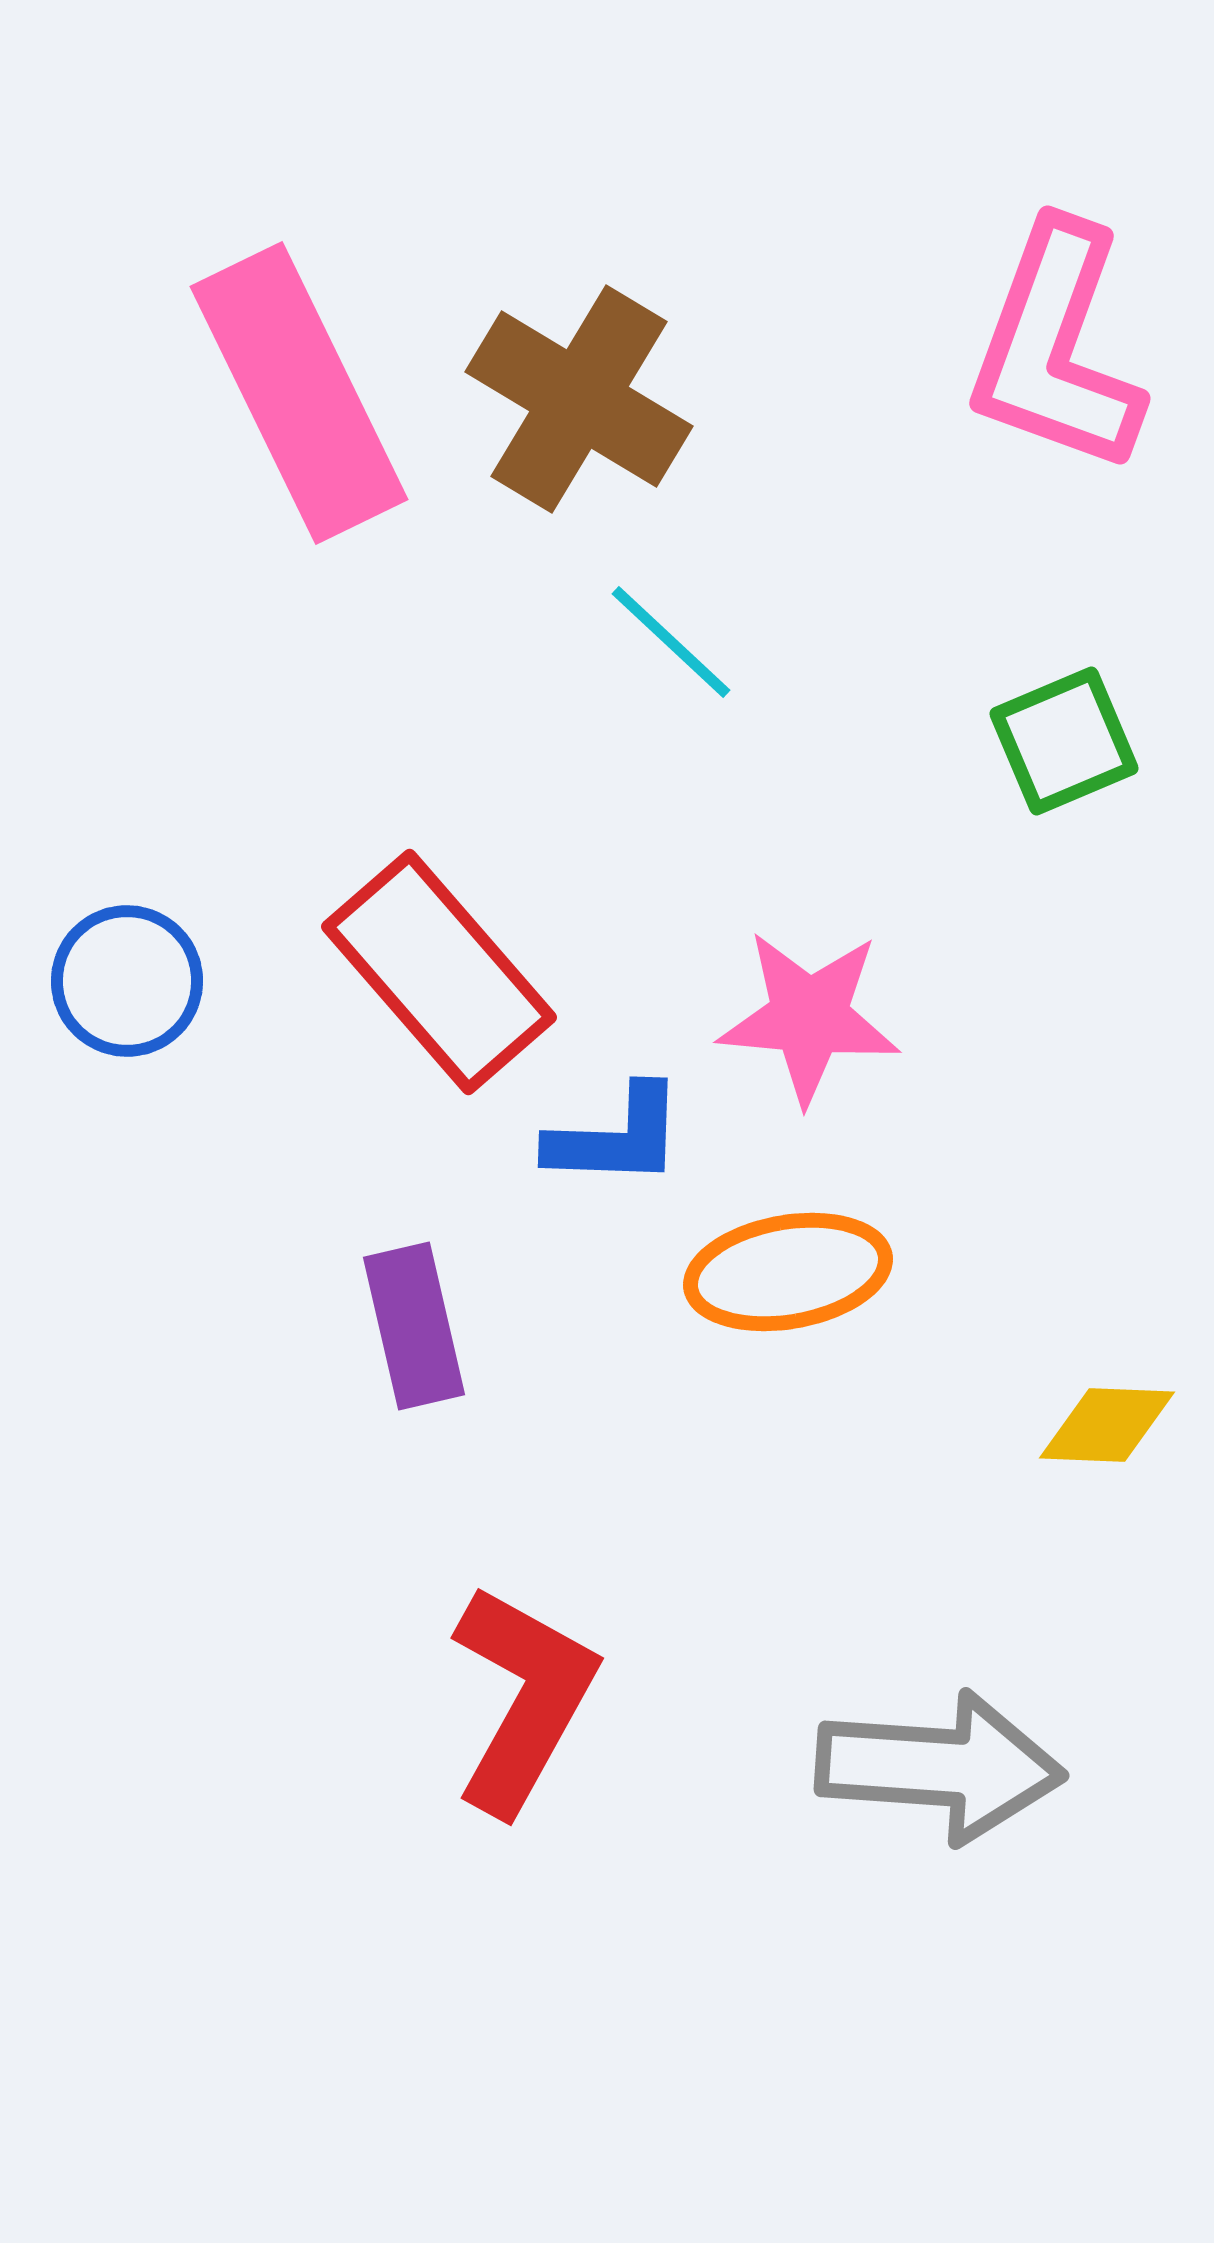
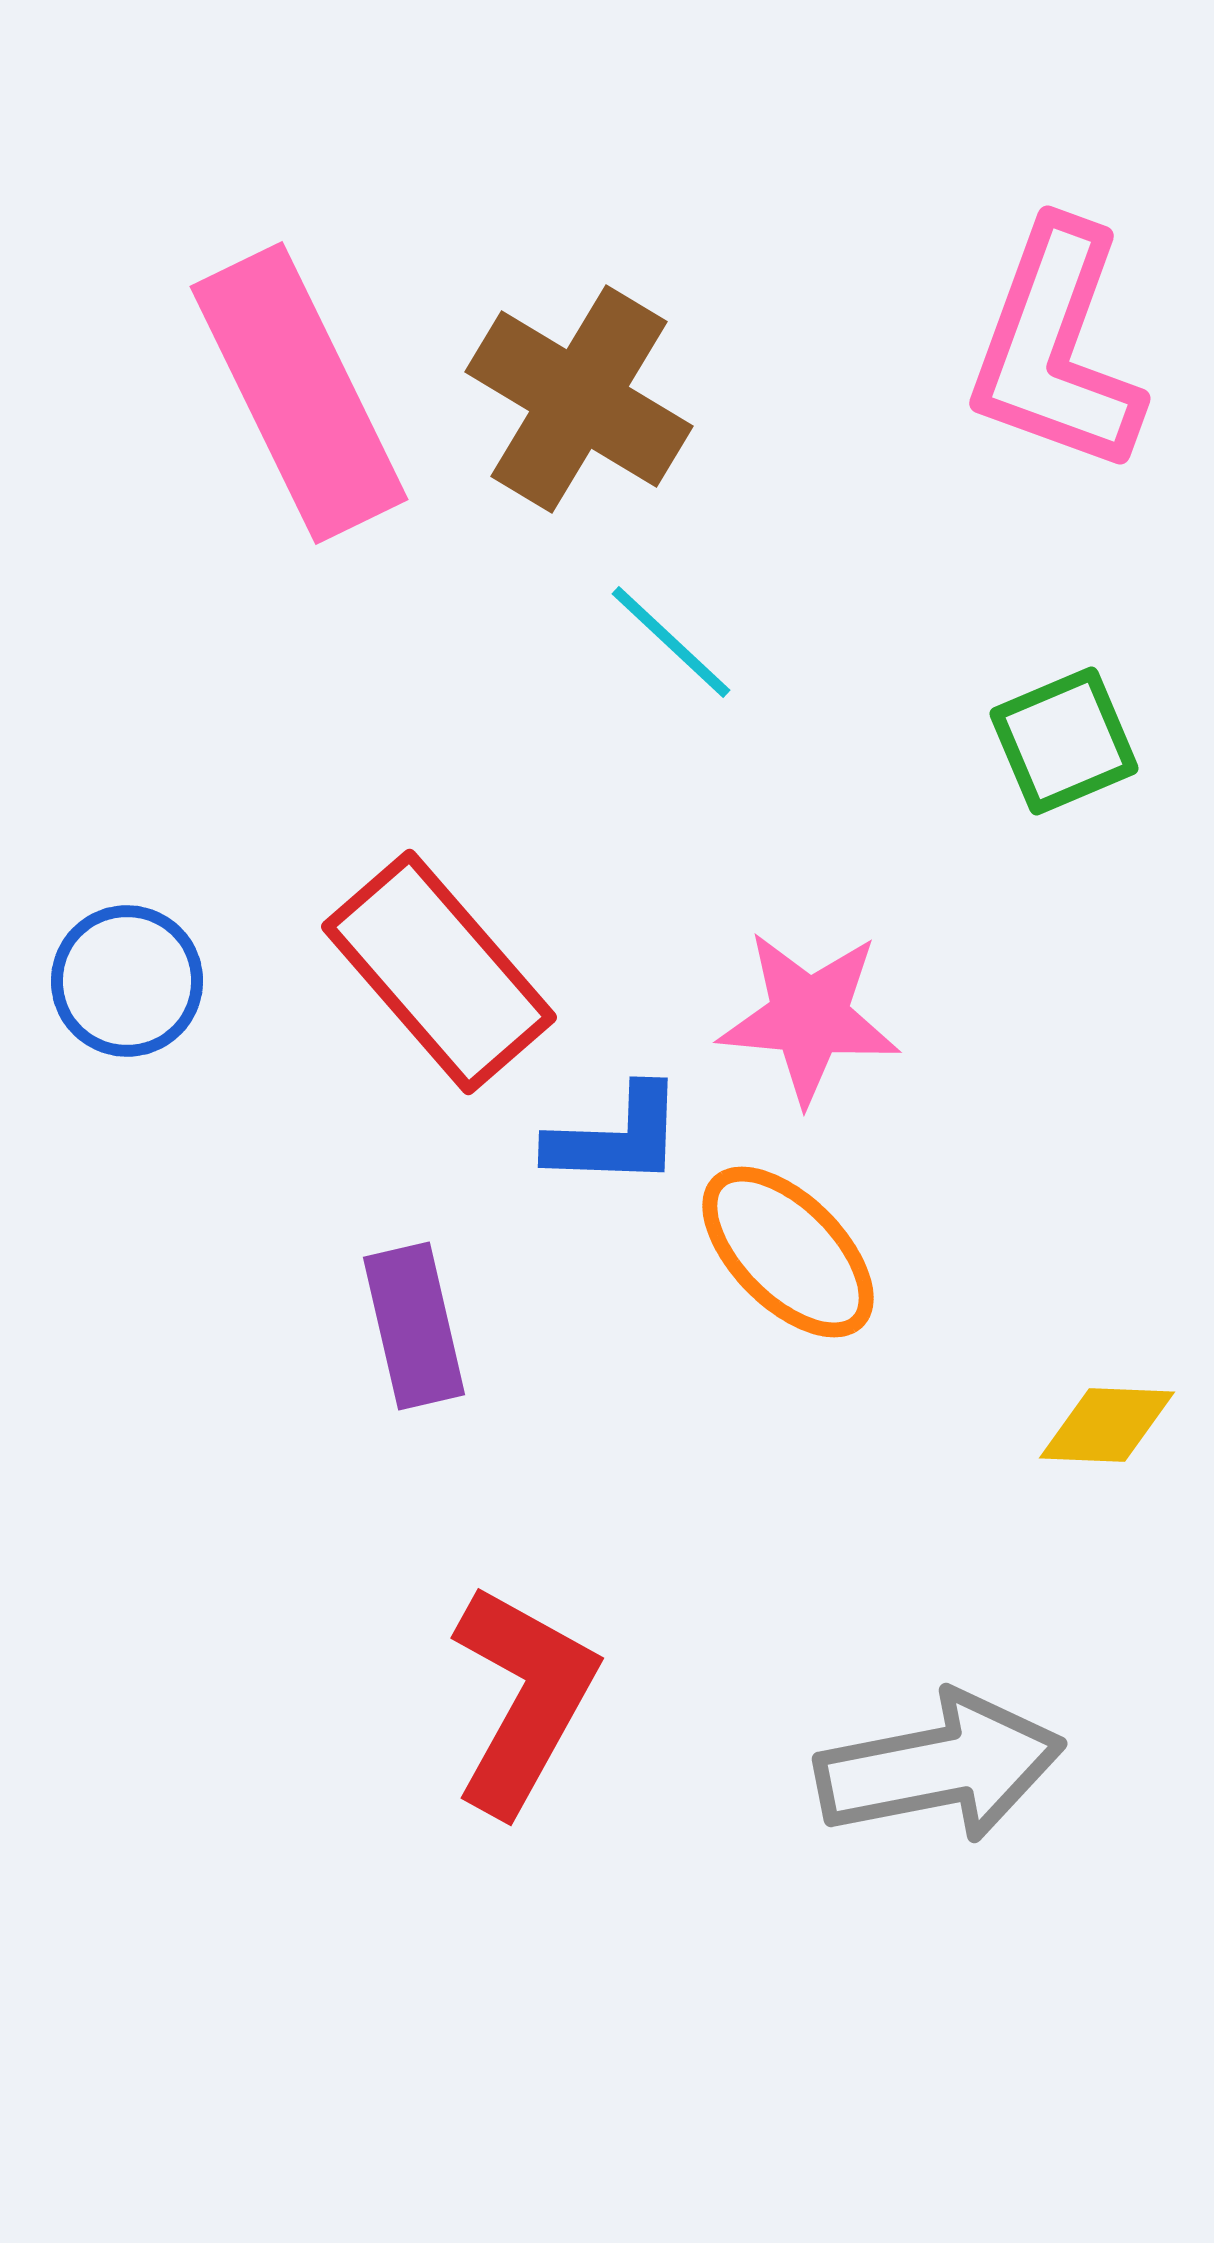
orange ellipse: moved 20 px up; rotated 55 degrees clockwise
gray arrow: rotated 15 degrees counterclockwise
